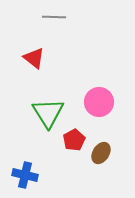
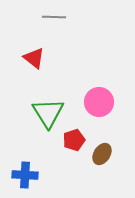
red pentagon: rotated 10 degrees clockwise
brown ellipse: moved 1 px right, 1 px down
blue cross: rotated 10 degrees counterclockwise
